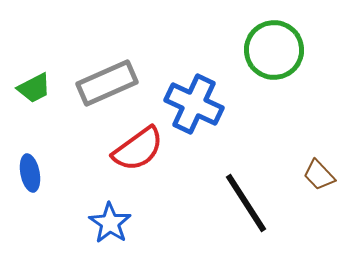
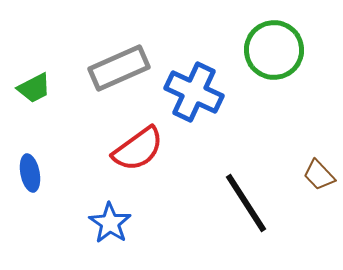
gray rectangle: moved 12 px right, 15 px up
blue cross: moved 12 px up
